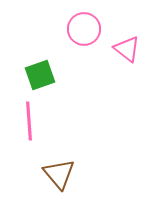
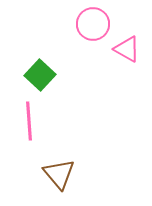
pink circle: moved 9 px right, 5 px up
pink triangle: rotated 8 degrees counterclockwise
green square: rotated 28 degrees counterclockwise
